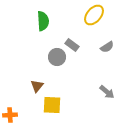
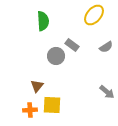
gray semicircle: moved 1 px left
gray circle: moved 1 px left, 1 px up
orange cross: moved 20 px right, 5 px up
